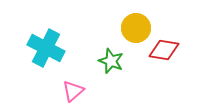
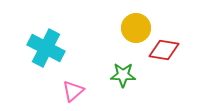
green star: moved 12 px right, 14 px down; rotated 20 degrees counterclockwise
